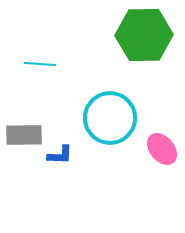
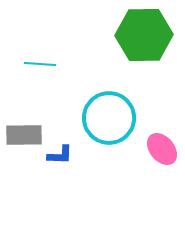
cyan circle: moved 1 px left
